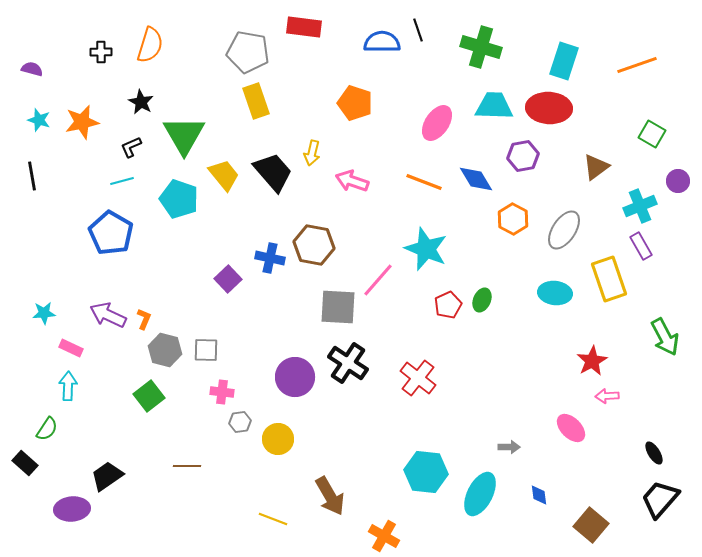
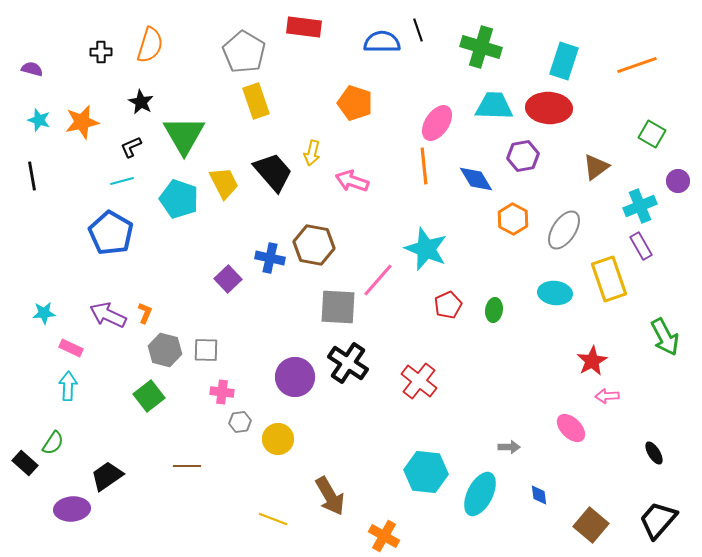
gray pentagon at (248, 52): moved 4 px left; rotated 21 degrees clockwise
yellow trapezoid at (224, 175): moved 8 px down; rotated 12 degrees clockwise
orange line at (424, 182): moved 16 px up; rotated 63 degrees clockwise
green ellipse at (482, 300): moved 12 px right, 10 px down; rotated 15 degrees counterclockwise
orange L-shape at (144, 319): moved 1 px right, 6 px up
red cross at (418, 378): moved 1 px right, 3 px down
green semicircle at (47, 429): moved 6 px right, 14 px down
black trapezoid at (660, 499): moved 2 px left, 21 px down
